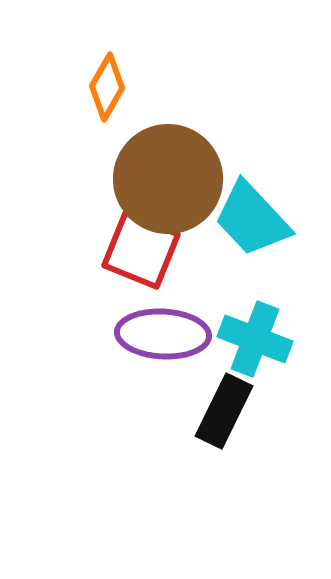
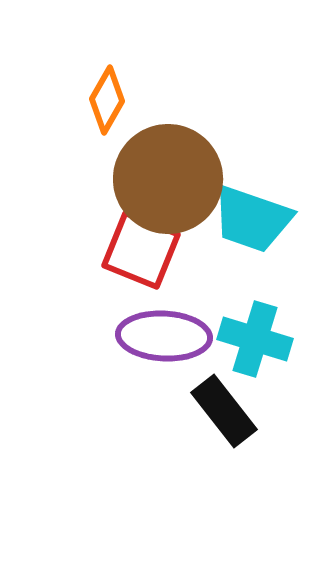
orange diamond: moved 13 px down
cyan trapezoid: rotated 28 degrees counterclockwise
purple ellipse: moved 1 px right, 2 px down
cyan cross: rotated 4 degrees counterclockwise
black rectangle: rotated 64 degrees counterclockwise
